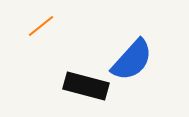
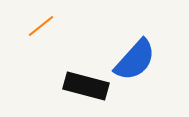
blue semicircle: moved 3 px right
